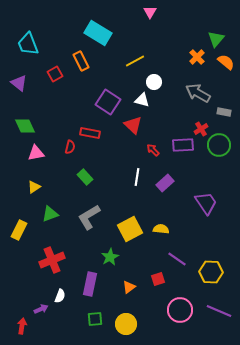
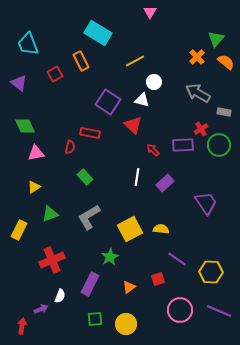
purple rectangle at (90, 284): rotated 15 degrees clockwise
